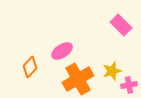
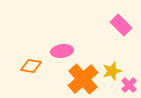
pink ellipse: rotated 25 degrees clockwise
orange diamond: moved 1 px right, 1 px up; rotated 55 degrees clockwise
orange cross: moved 5 px right; rotated 12 degrees counterclockwise
pink cross: rotated 35 degrees counterclockwise
